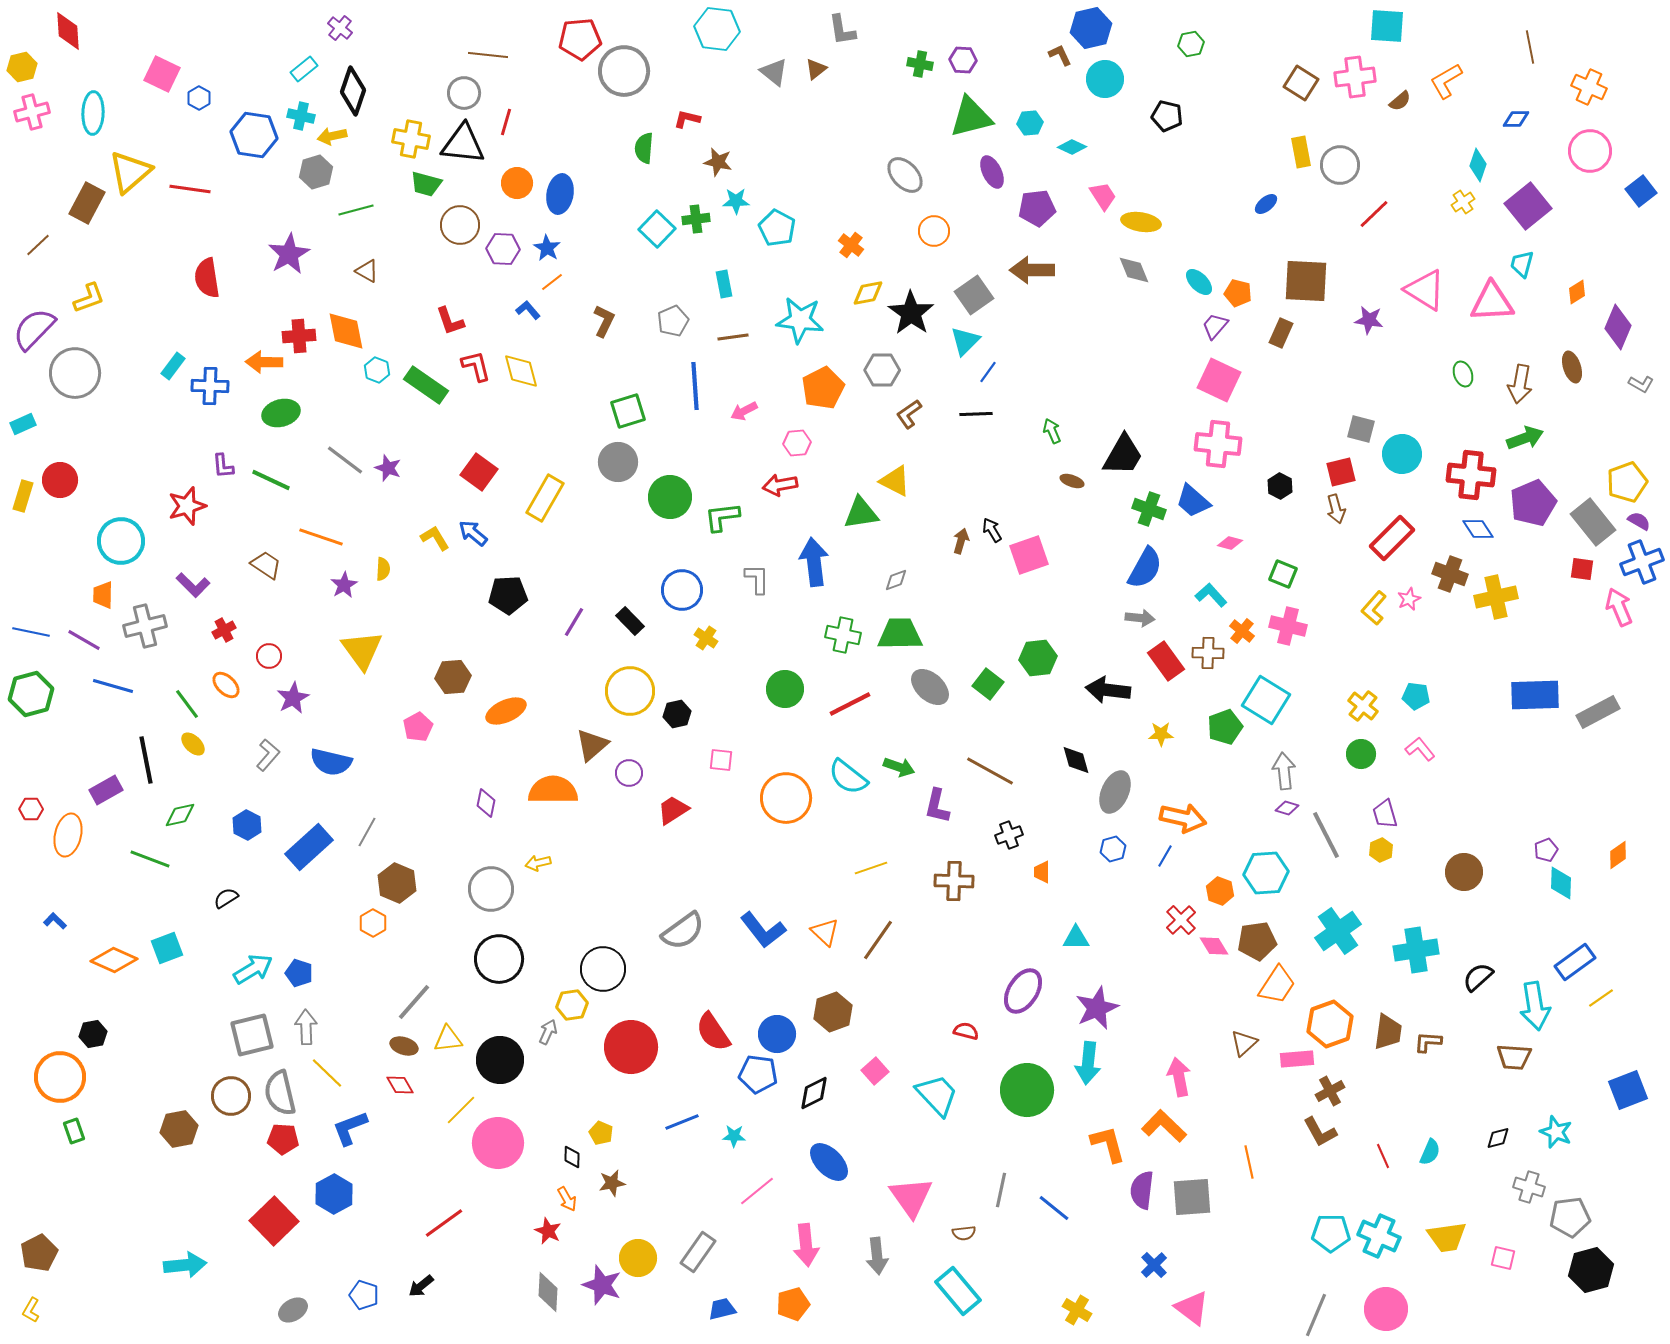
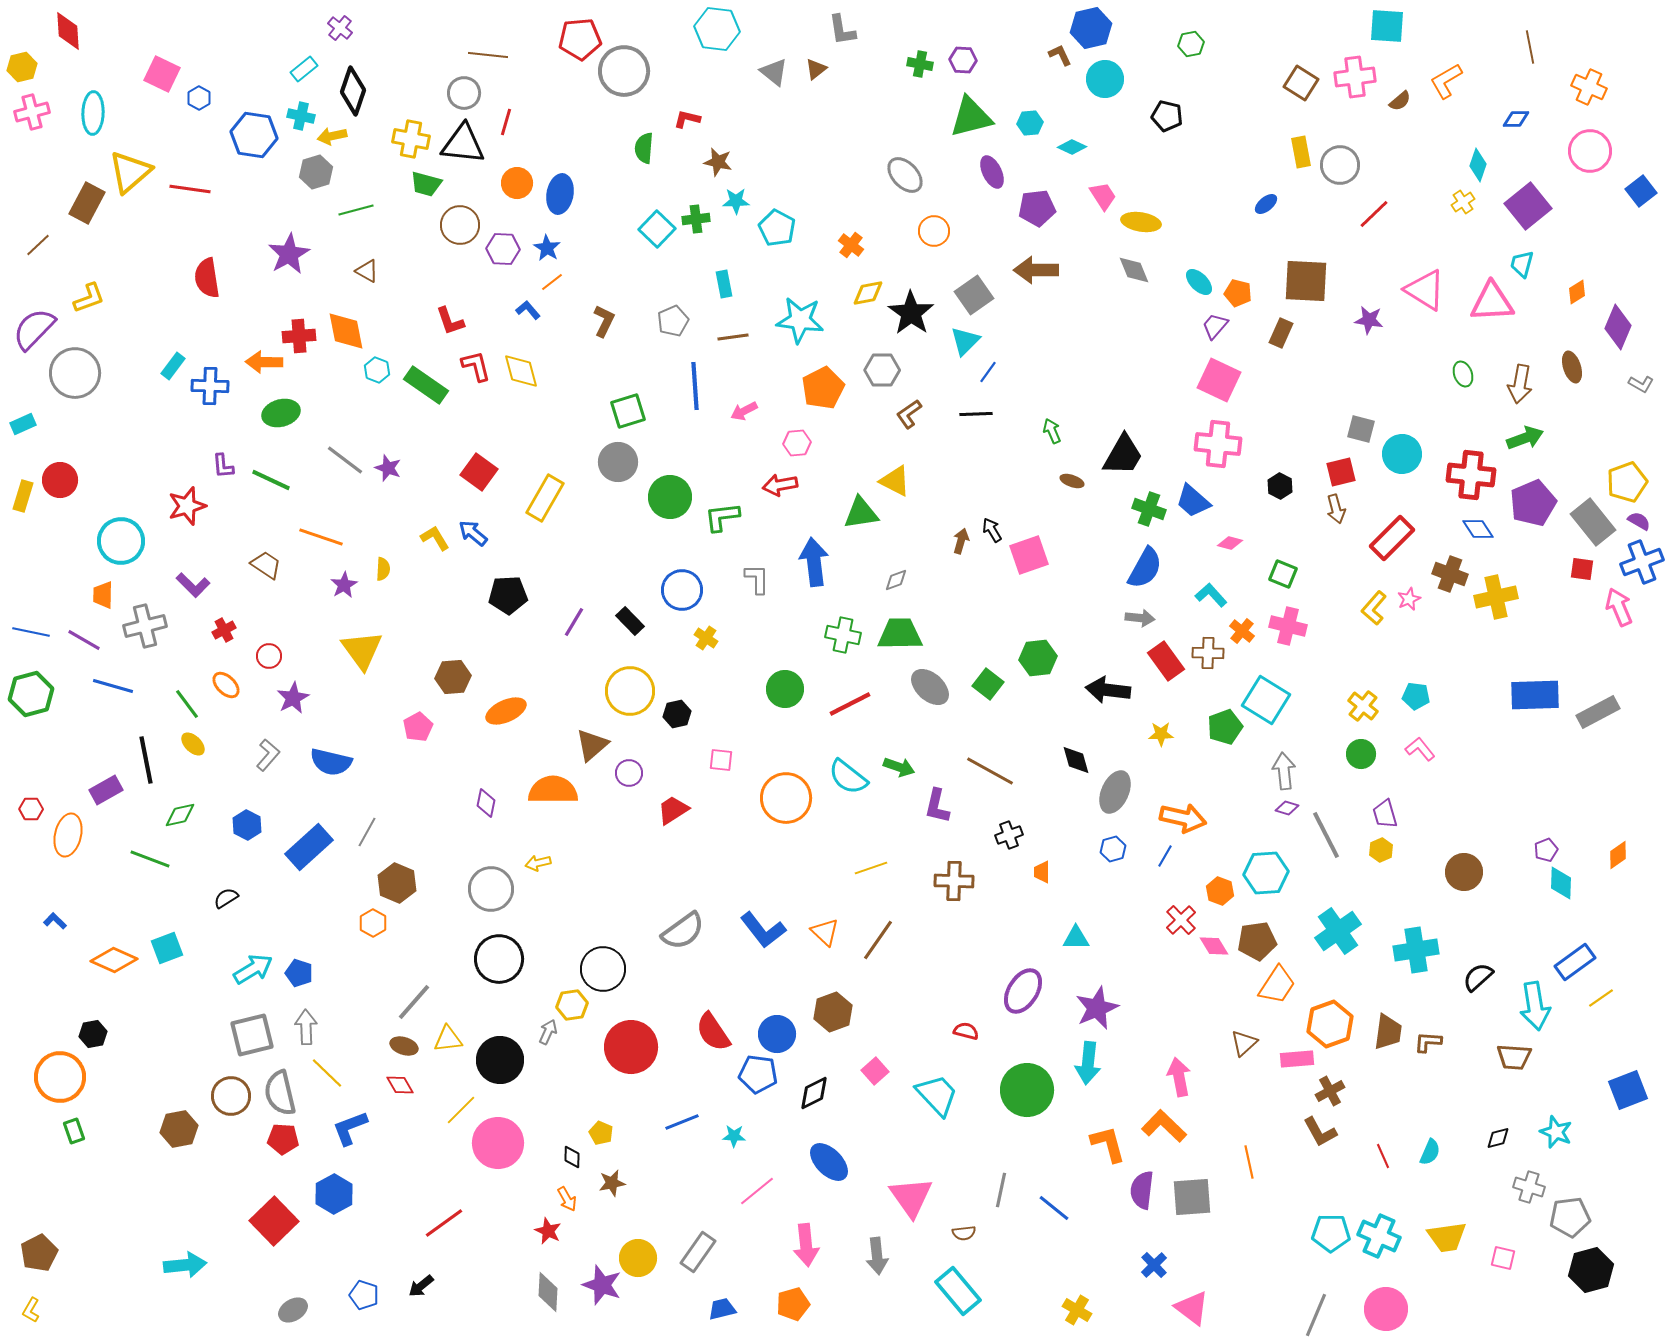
brown arrow at (1032, 270): moved 4 px right
